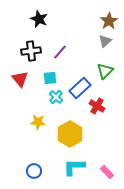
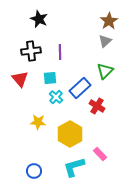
purple line: rotated 42 degrees counterclockwise
cyan L-shape: rotated 15 degrees counterclockwise
pink rectangle: moved 7 px left, 18 px up
